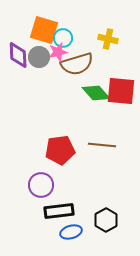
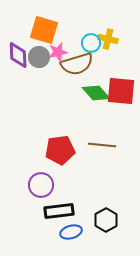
cyan circle: moved 28 px right, 5 px down
